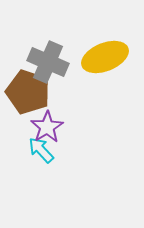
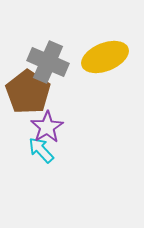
brown pentagon: rotated 15 degrees clockwise
